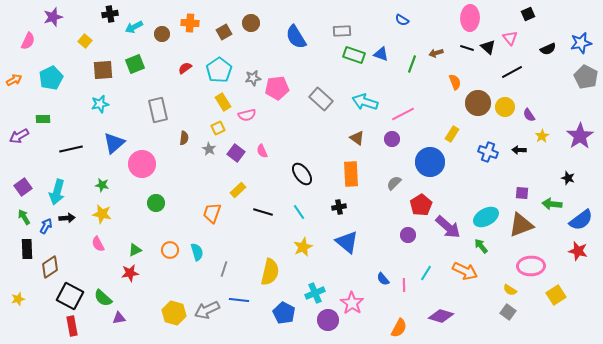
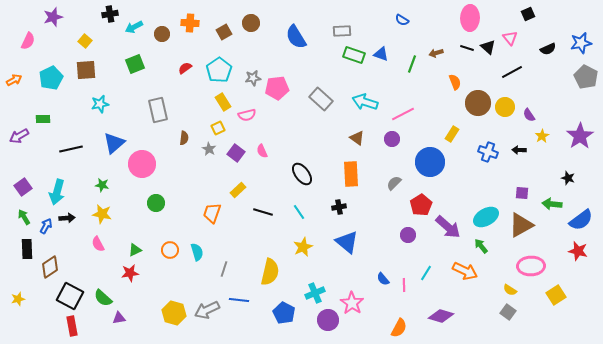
brown square at (103, 70): moved 17 px left
brown triangle at (521, 225): rotated 8 degrees counterclockwise
